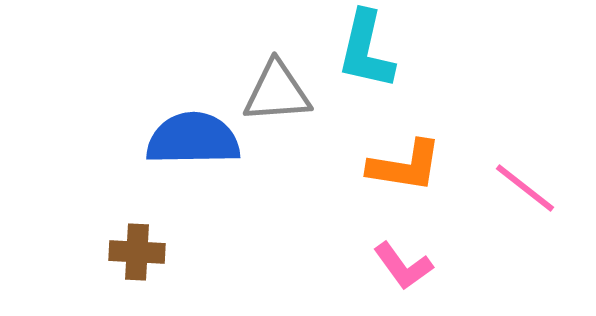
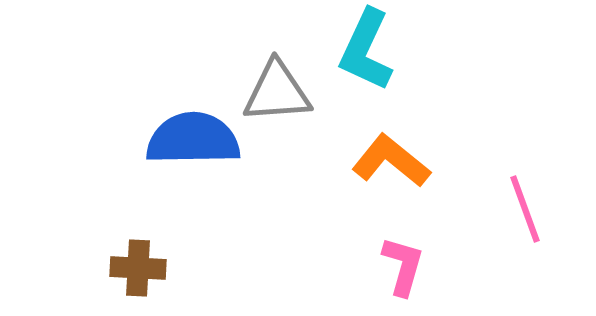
cyan L-shape: rotated 12 degrees clockwise
orange L-shape: moved 14 px left, 5 px up; rotated 150 degrees counterclockwise
pink line: moved 21 px down; rotated 32 degrees clockwise
brown cross: moved 1 px right, 16 px down
pink L-shape: rotated 128 degrees counterclockwise
